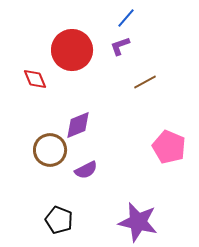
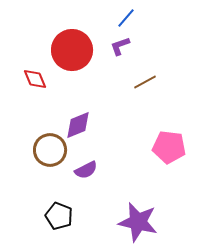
pink pentagon: rotated 16 degrees counterclockwise
black pentagon: moved 4 px up
